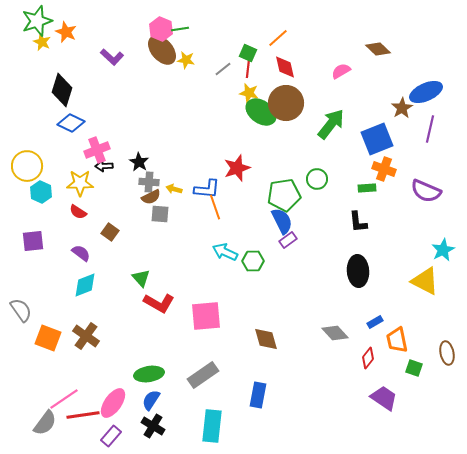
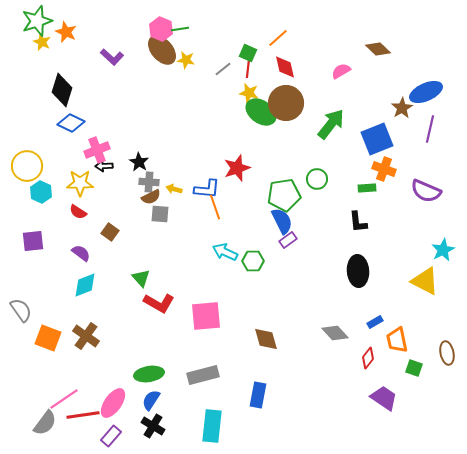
gray rectangle at (203, 375): rotated 20 degrees clockwise
